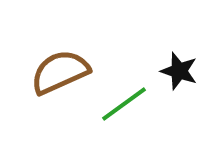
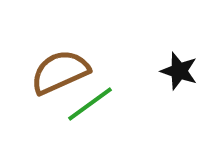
green line: moved 34 px left
